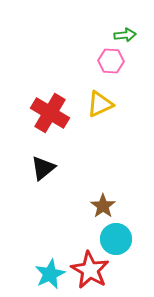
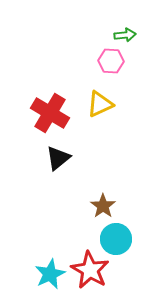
black triangle: moved 15 px right, 10 px up
